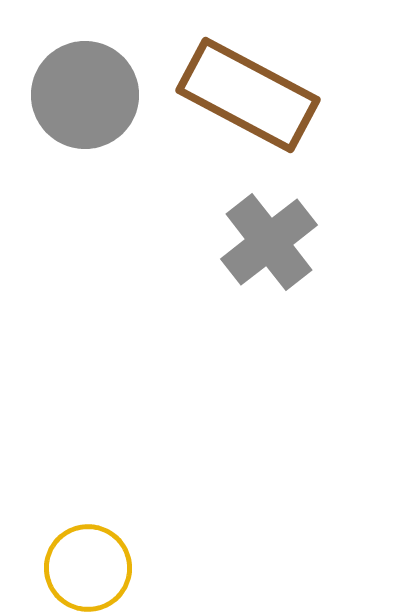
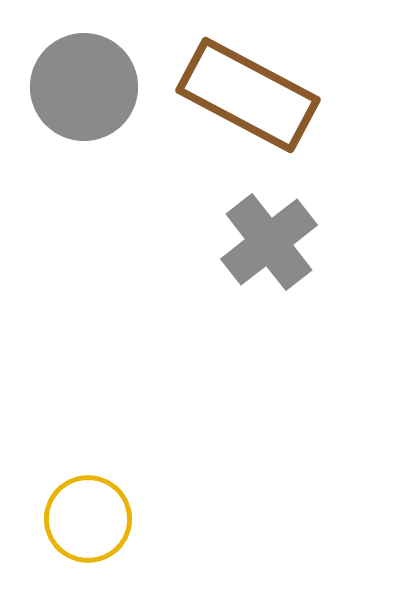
gray circle: moved 1 px left, 8 px up
yellow circle: moved 49 px up
